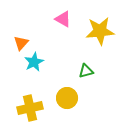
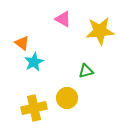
orange triangle: moved 1 px right; rotated 35 degrees counterclockwise
yellow cross: moved 4 px right
